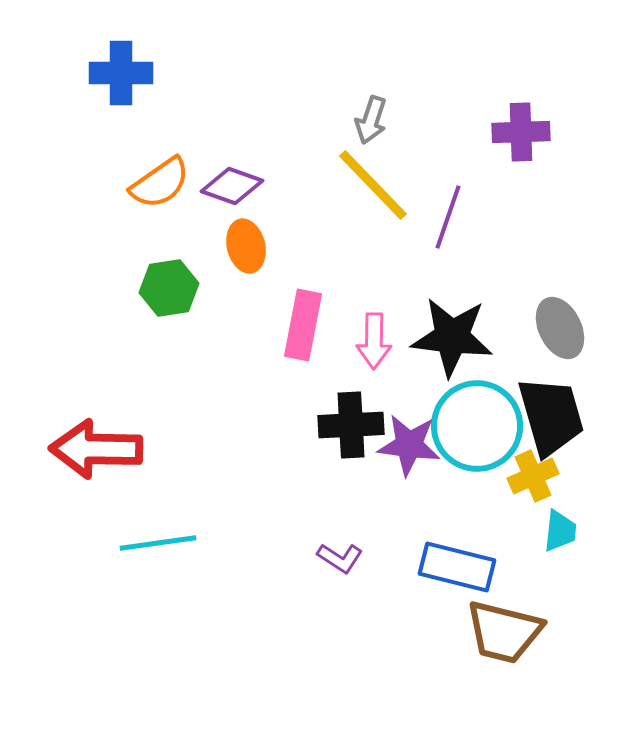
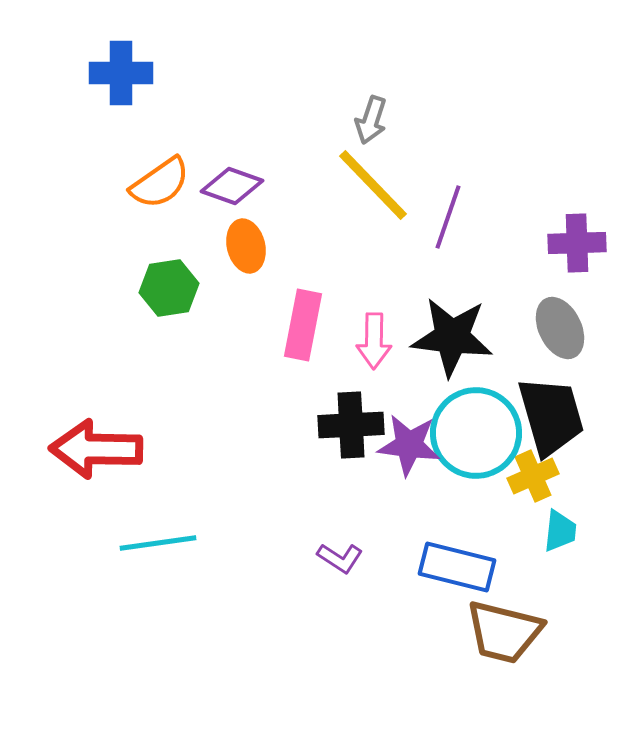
purple cross: moved 56 px right, 111 px down
cyan circle: moved 1 px left, 7 px down
